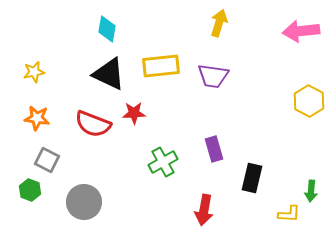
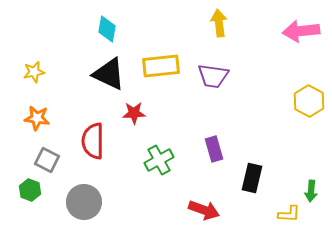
yellow arrow: rotated 24 degrees counterclockwise
red semicircle: moved 17 px down; rotated 69 degrees clockwise
green cross: moved 4 px left, 2 px up
red arrow: rotated 80 degrees counterclockwise
